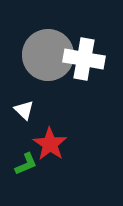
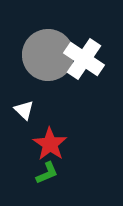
white cross: rotated 24 degrees clockwise
green L-shape: moved 21 px right, 9 px down
